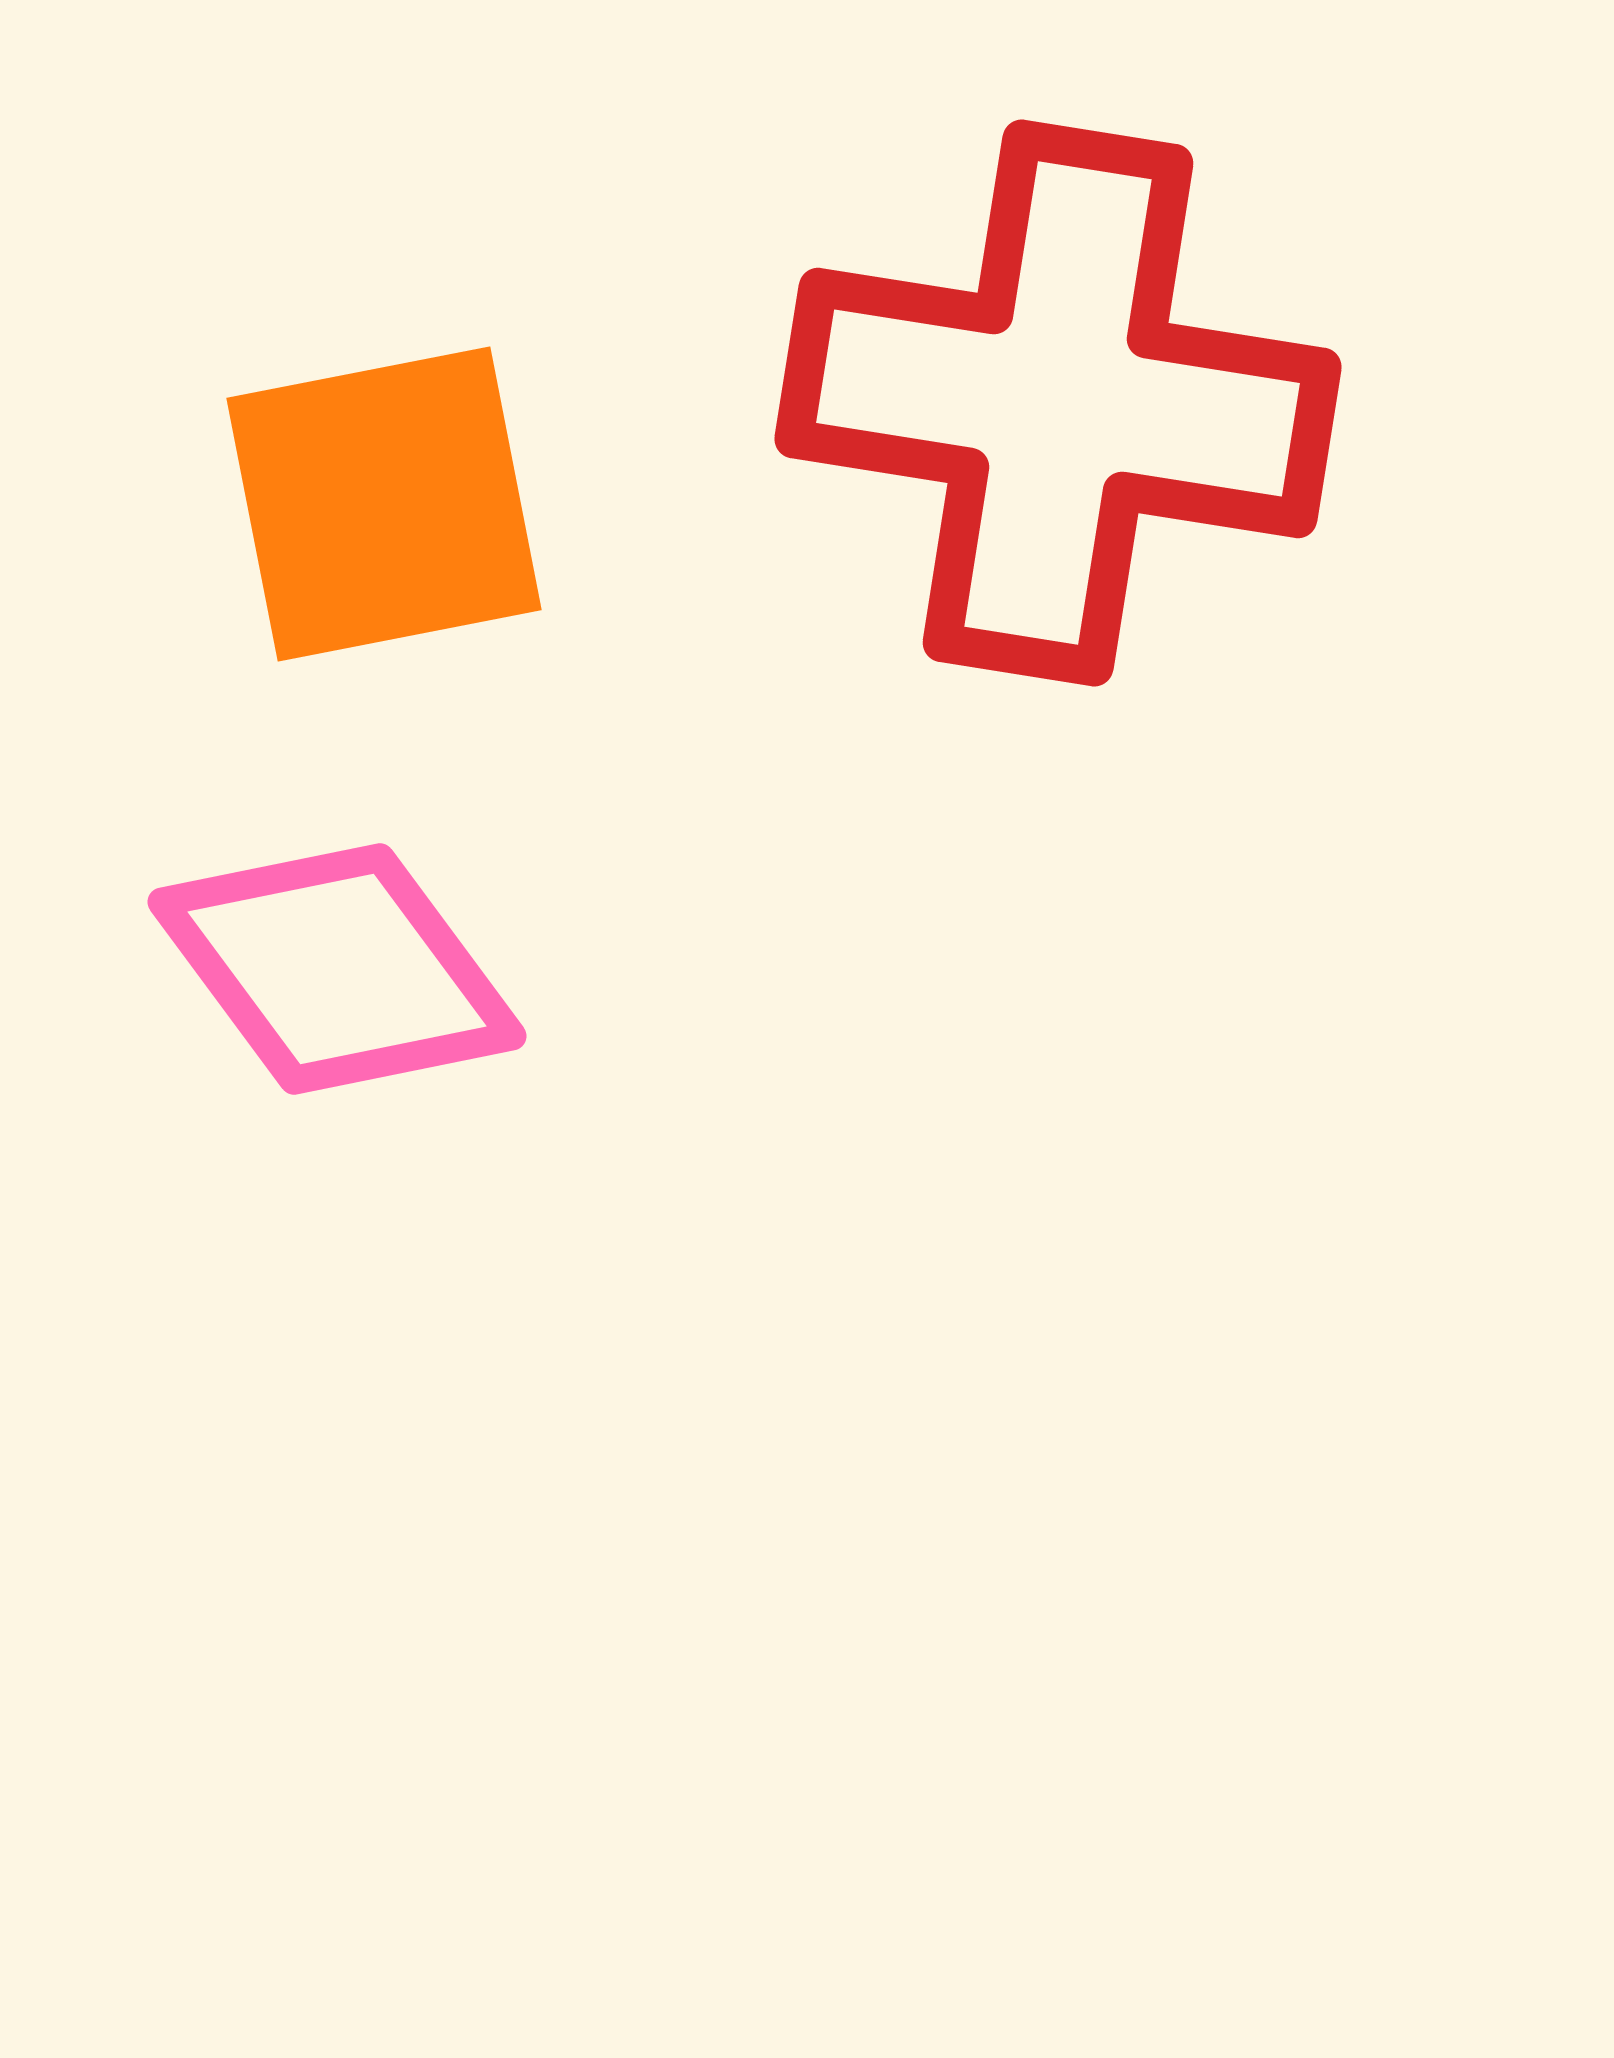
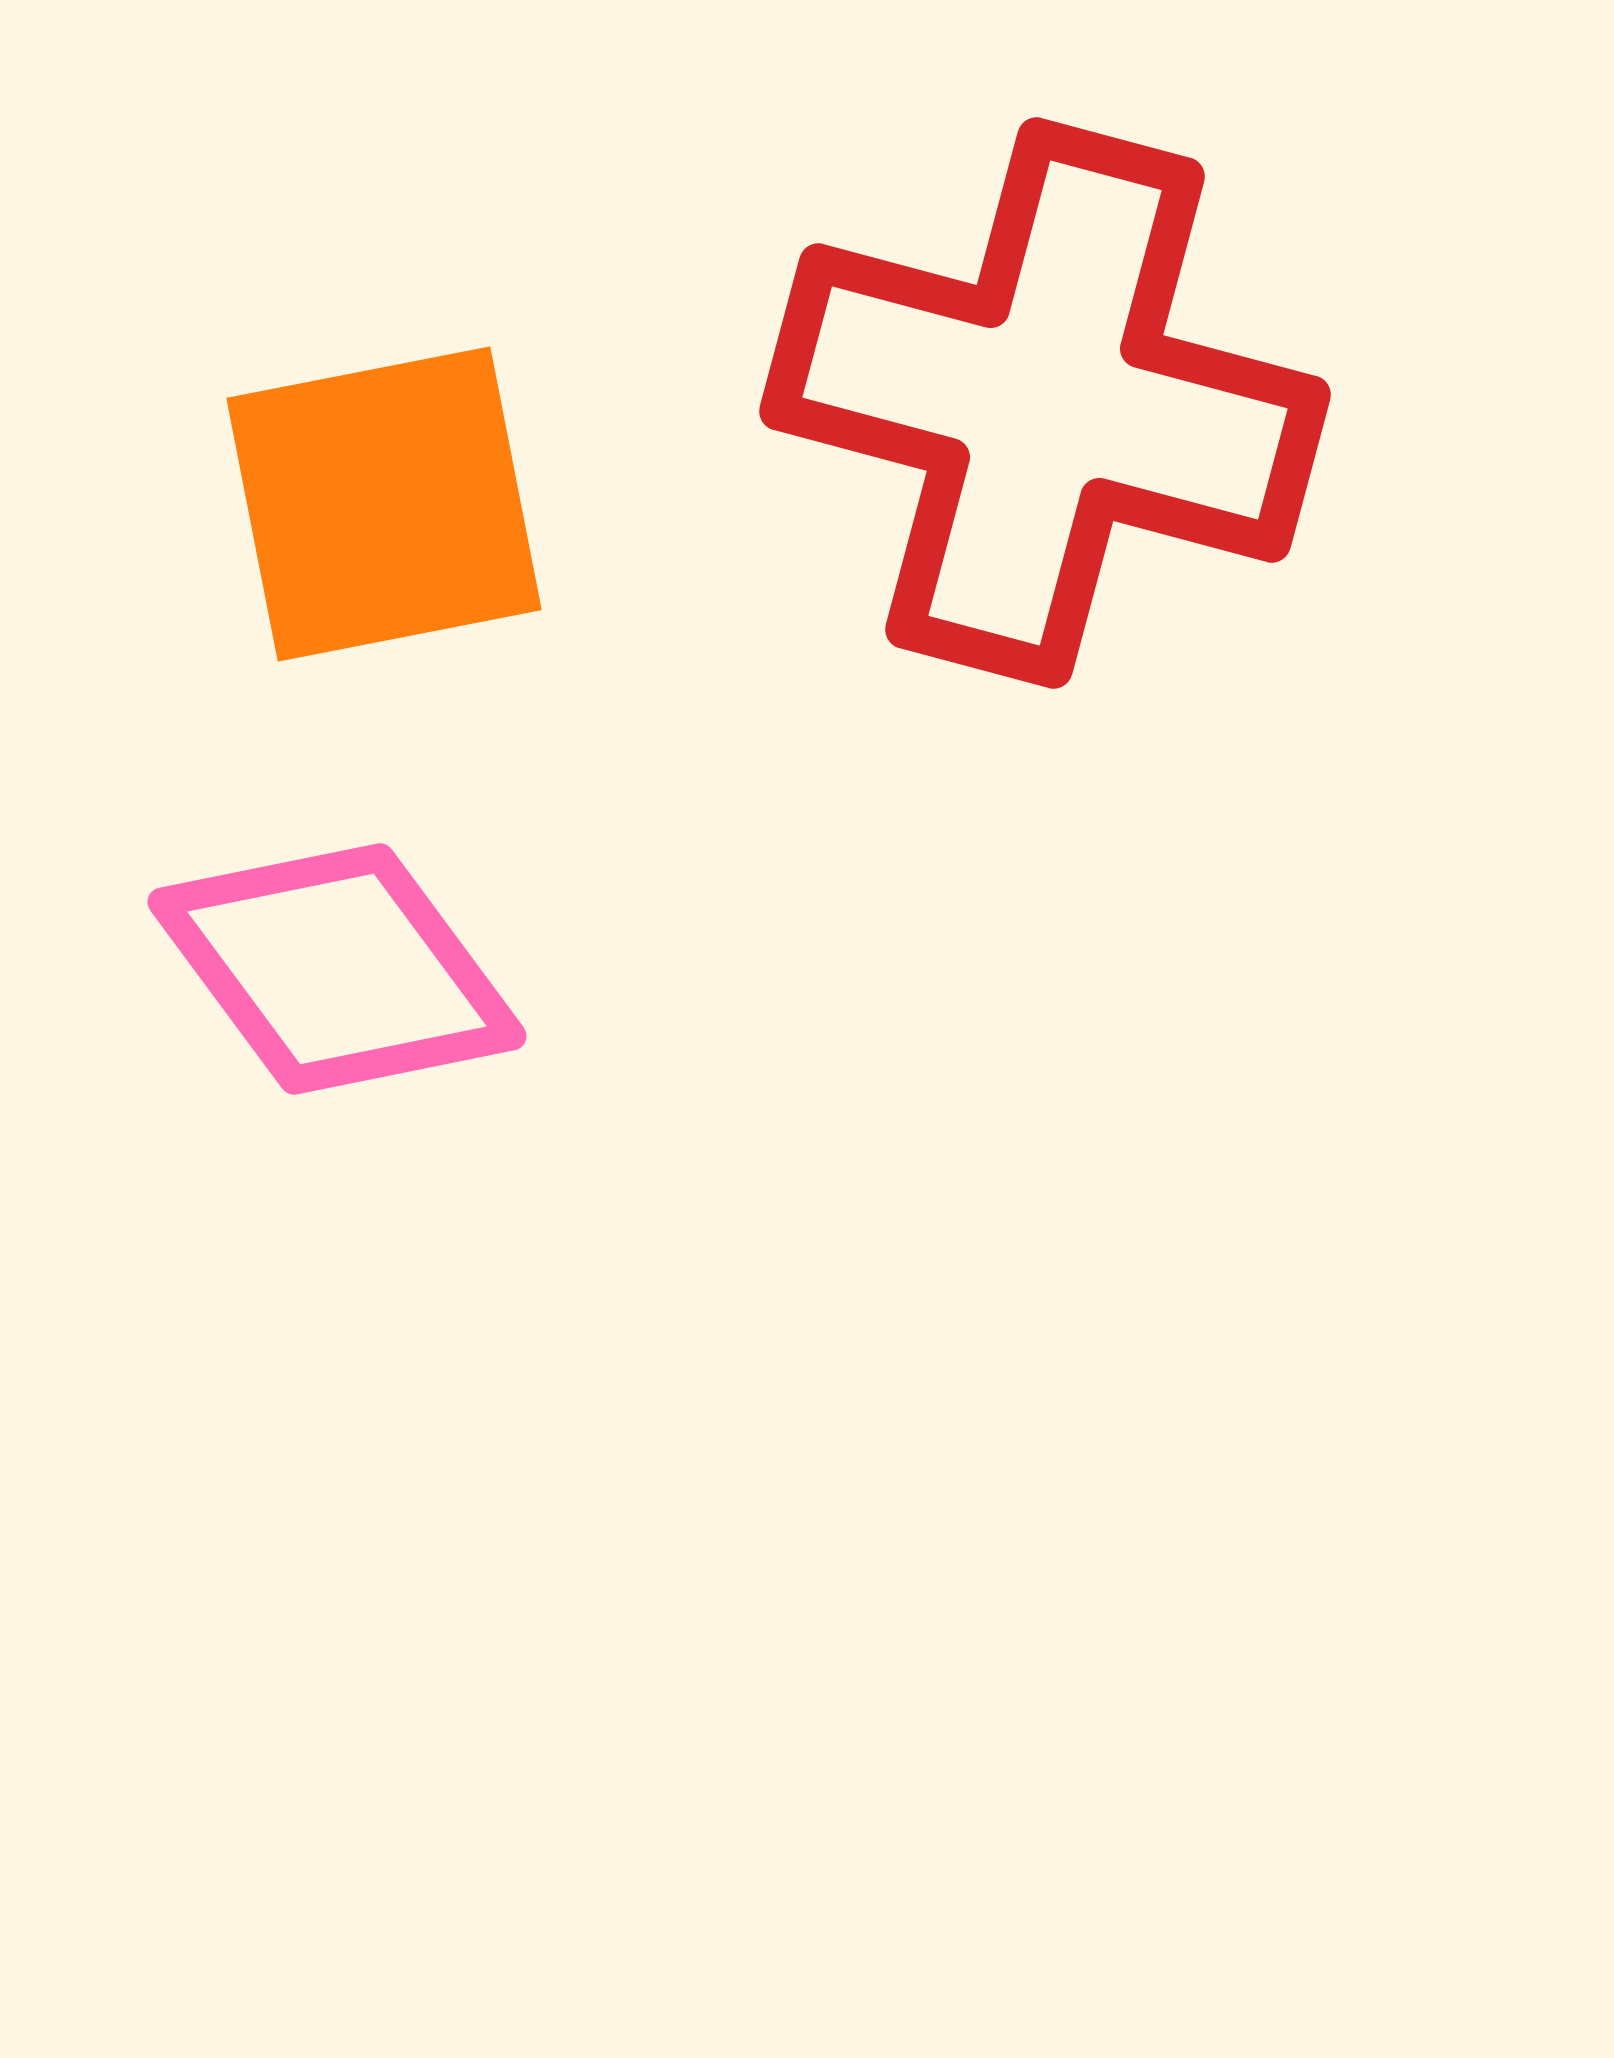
red cross: moved 13 px left; rotated 6 degrees clockwise
